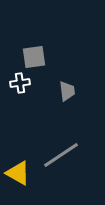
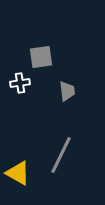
gray square: moved 7 px right
gray line: rotated 30 degrees counterclockwise
